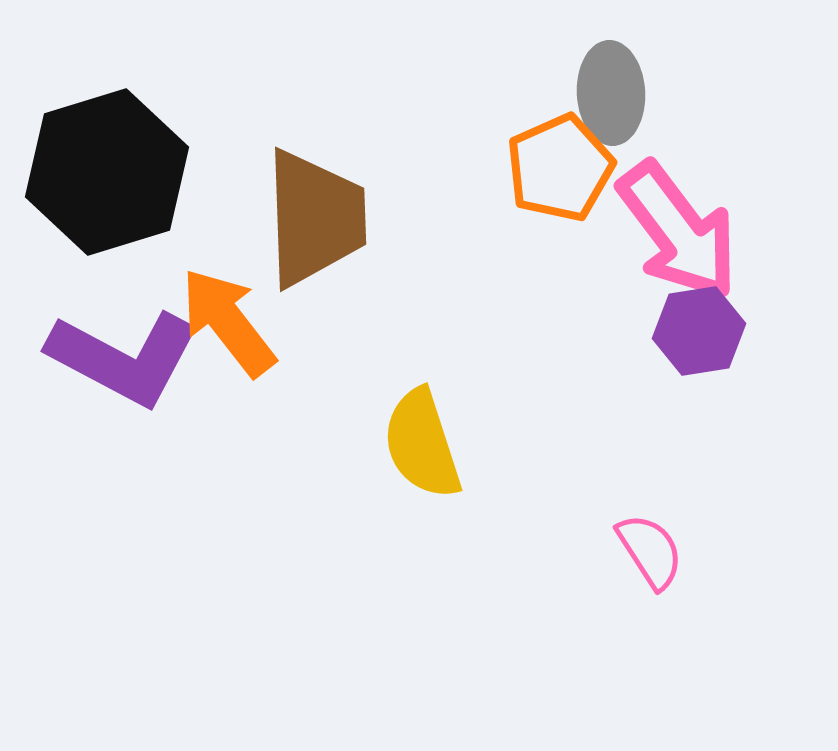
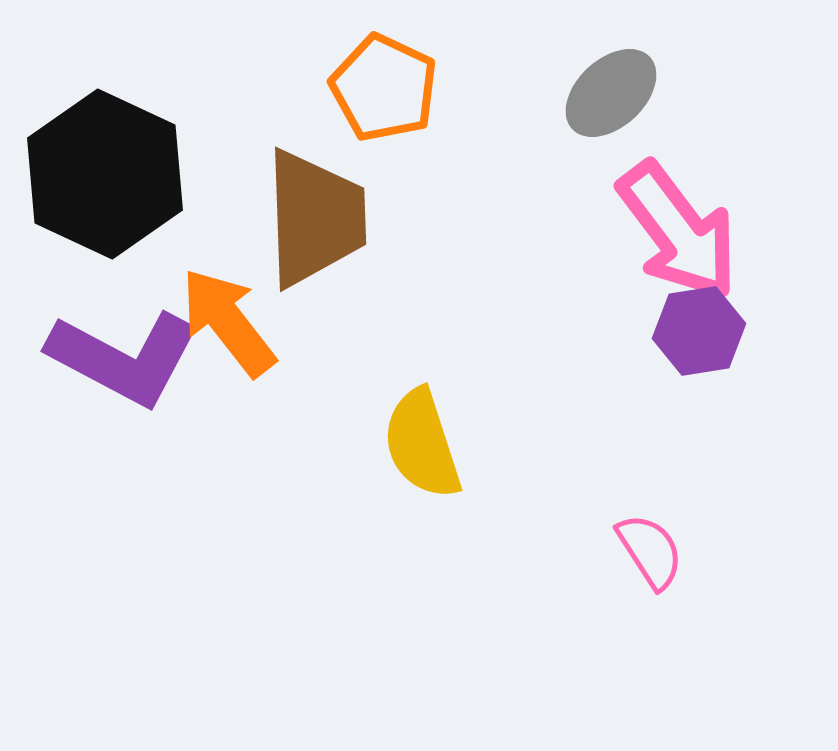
gray ellipse: rotated 50 degrees clockwise
orange pentagon: moved 176 px left, 80 px up; rotated 23 degrees counterclockwise
black hexagon: moved 2 px left, 2 px down; rotated 18 degrees counterclockwise
